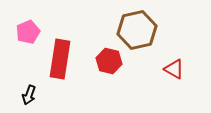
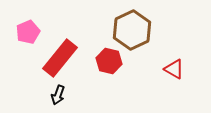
brown hexagon: moved 5 px left; rotated 12 degrees counterclockwise
red rectangle: moved 1 px up; rotated 30 degrees clockwise
black arrow: moved 29 px right
